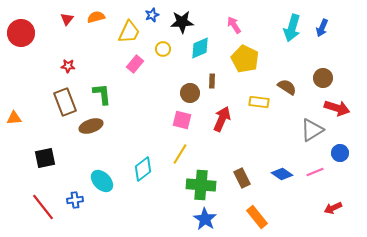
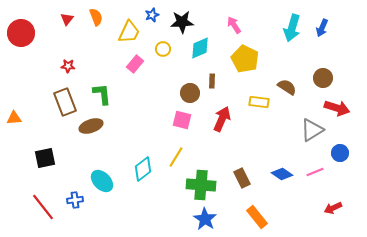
orange semicircle at (96, 17): rotated 84 degrees clockwise
yellow line at (180, 154): moved 4 px left, 3 px down
